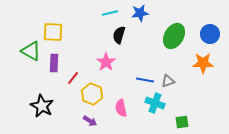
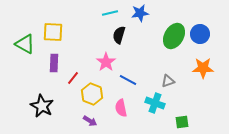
blue circle: moved 10 px left
green triangle: moved 6 px left, 7 px up
orange star: moved 5 px down
blue line: moved 17 px left; rotated 18 degrees clockwise
